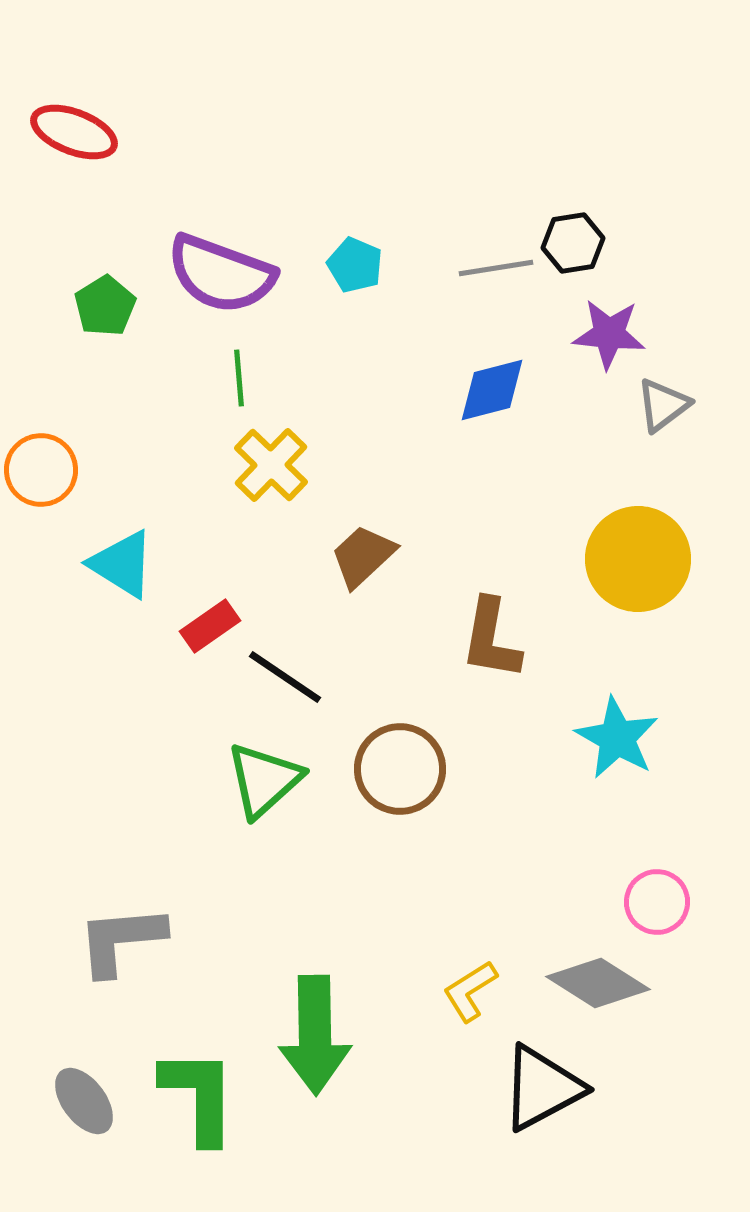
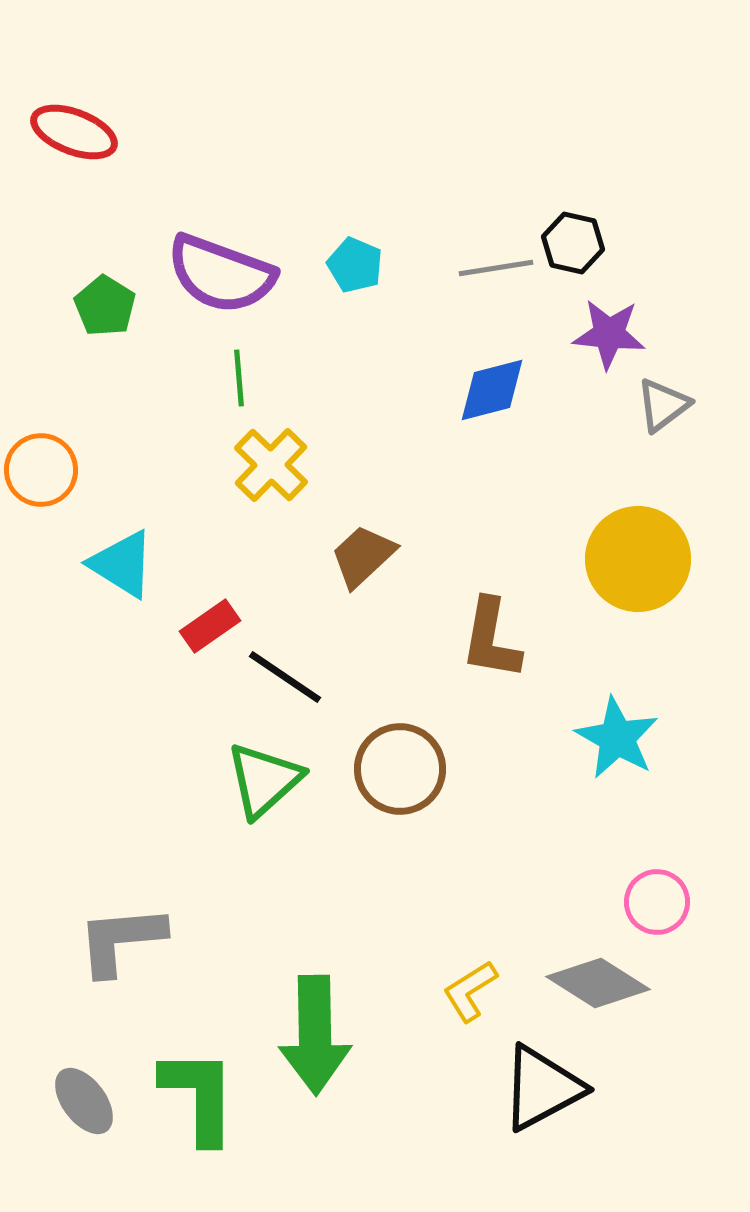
black hexagon: rotated 22 degrees clockwise
green pentagon: rotated 8 degrees counterclockwise
